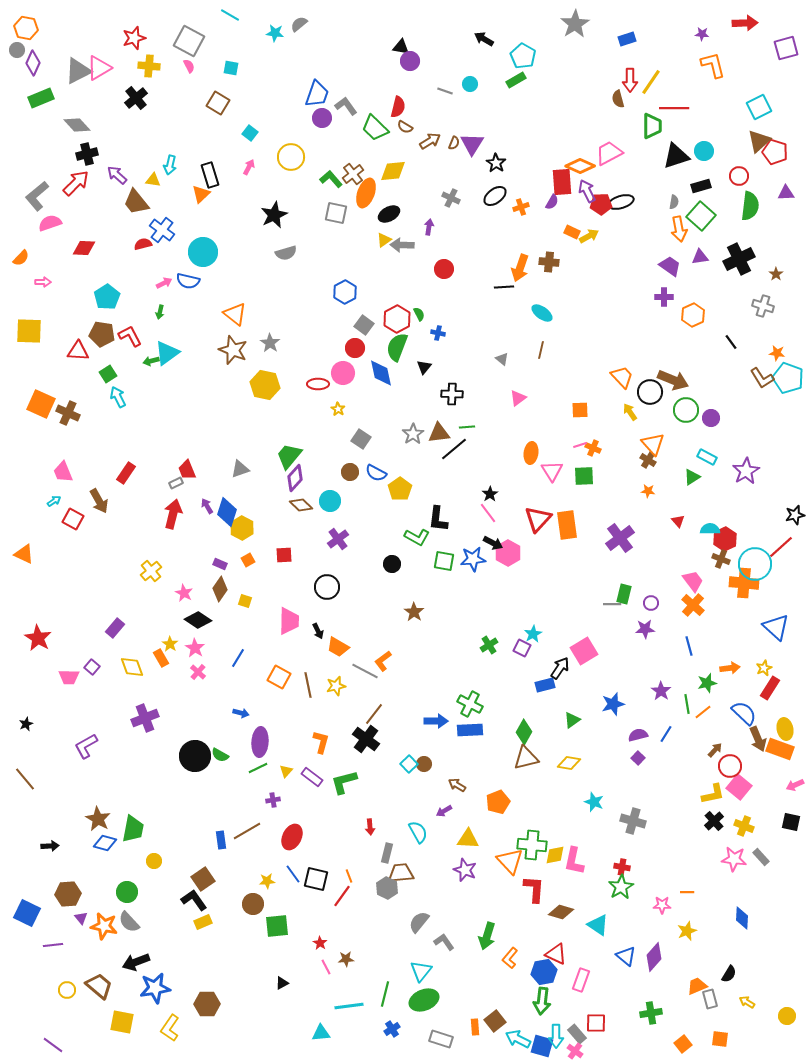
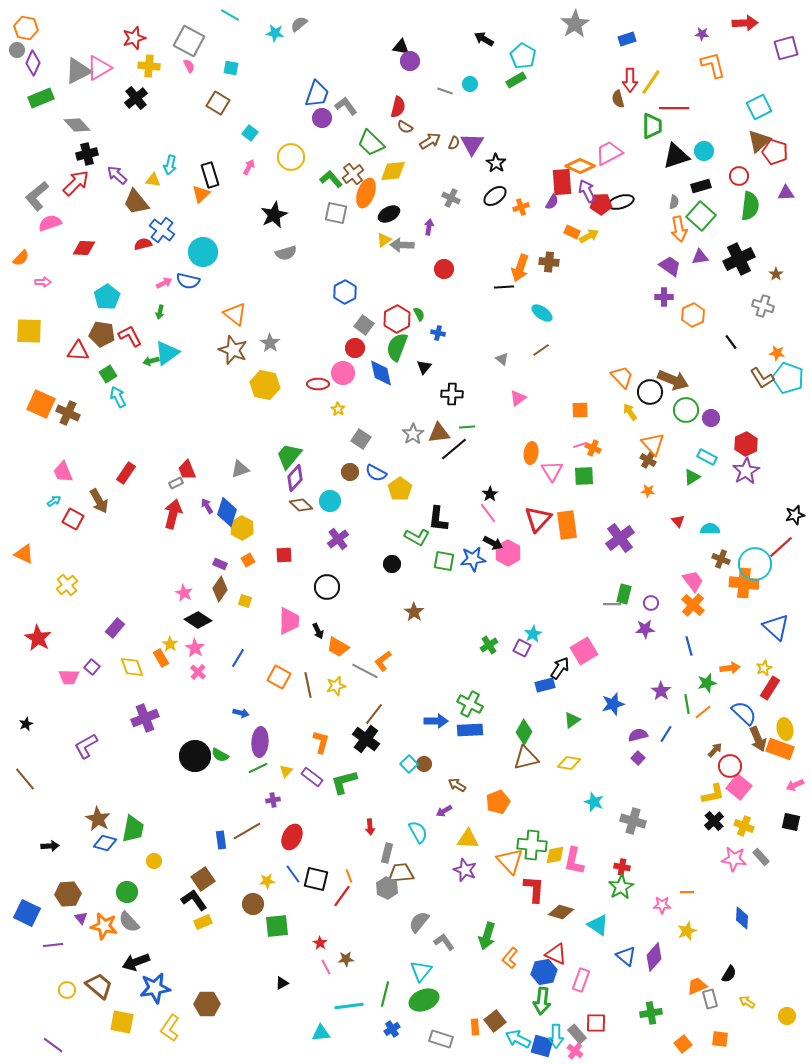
green trapezoid at (375, 128): moved 4 px left, 15 px down
brown line at (541, 350): rotated 42 degrees clockwise
red hexagon at (725, 539): moved 21 px right, 95 px up
yellow cross at (151, 571): moved 84 px left, 14 px down
